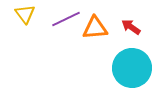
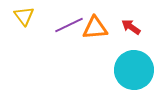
yellow triangle: moved 1 px left, 2 px down
purple line: moved 3 px right, 6 px down
cyan circle: moved 2 px right, 2 px down
